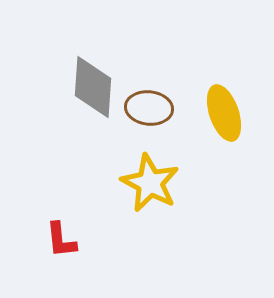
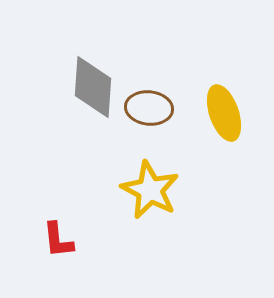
yellow star: moved 7 px down
red L-shape: moved 3 px left
